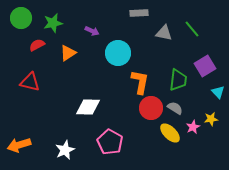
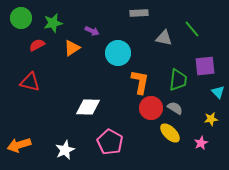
gray triangle: moved 5 px down
orange triangle: moved 4 px right, 5 px up
purple square: rotated 25 degrees clockwise
pink star: moved 8 px right, 16 px down
